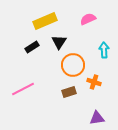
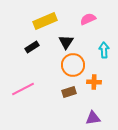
black triangle: moved 7 px right
orange cross: rotated 16 degrees counterclockwise
purple triangle: moved 4 px left
